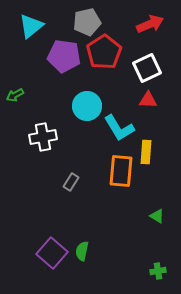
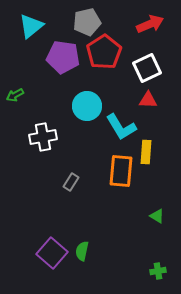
purple pentagon: moved 1 px left, 1 px down
cyan L-shape: moved 2 px right, 1 px up
